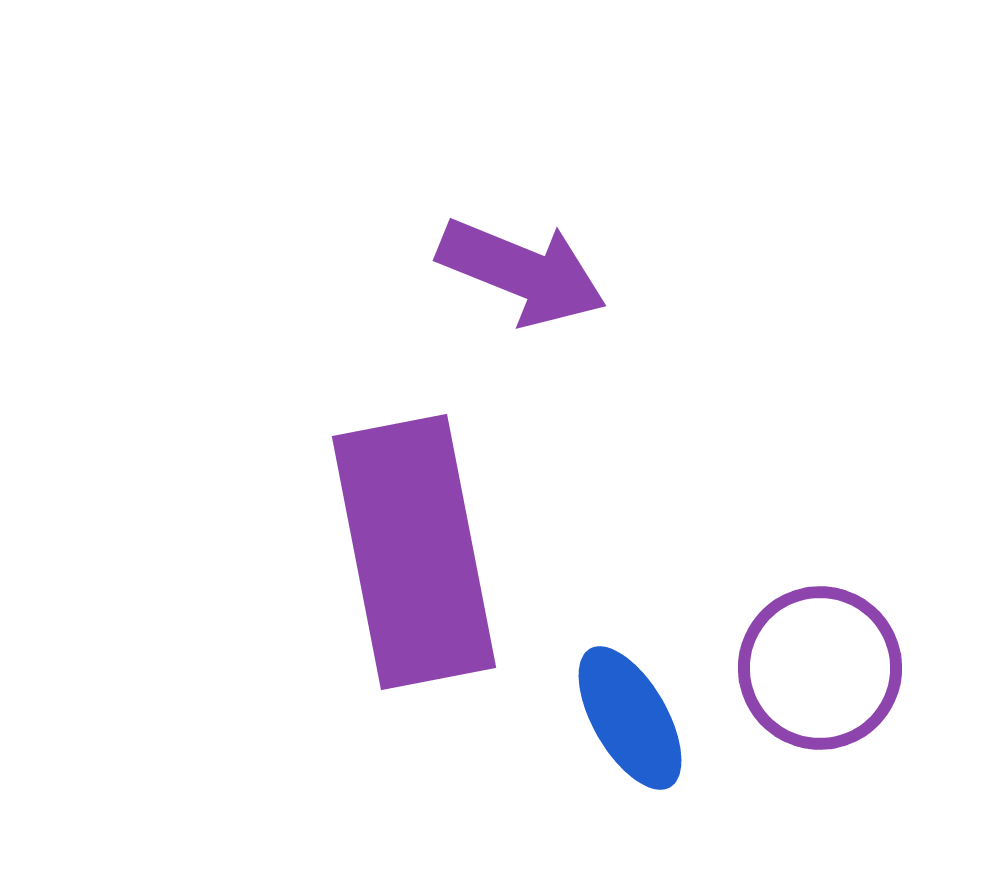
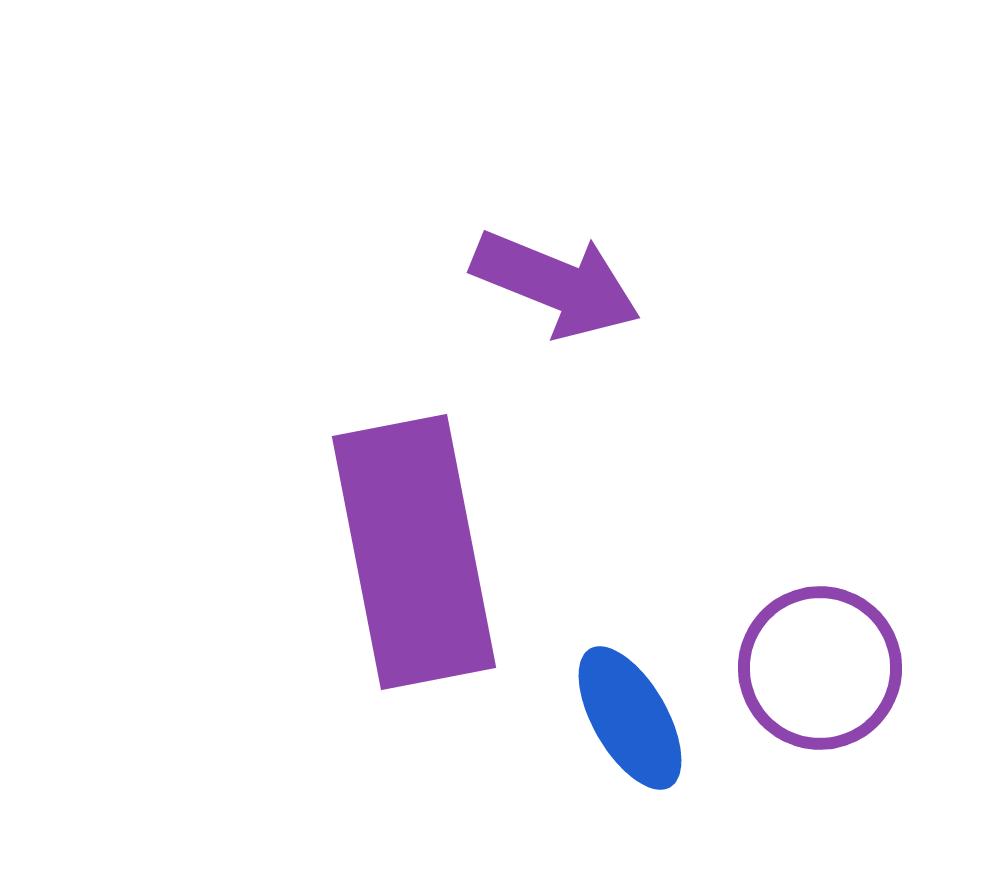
purple arrow: moved 34 px right, 12 px down
